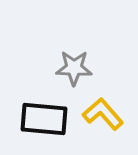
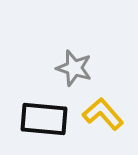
gray star: rotated 15 degrees clockwise
